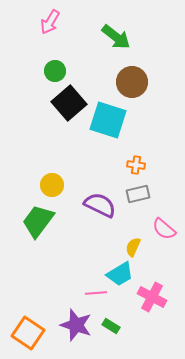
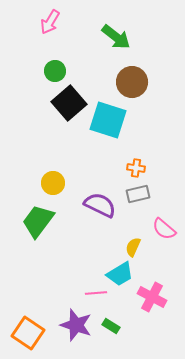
orange cross: moved 3 px down
yellow circle: moved 1 px right, 2 px up
